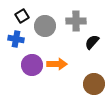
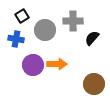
gray cross: moved 3 px left
gray circle: moved 4 px down
black semicircle: moved 4 px up
purple circle: moved 1 px right
